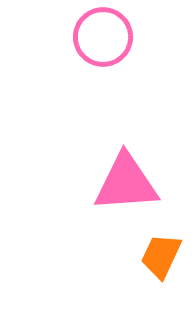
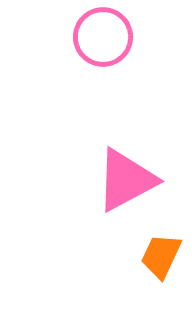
pink triangle: moved 3 px up; rotated 24 degrees counterclockwise
